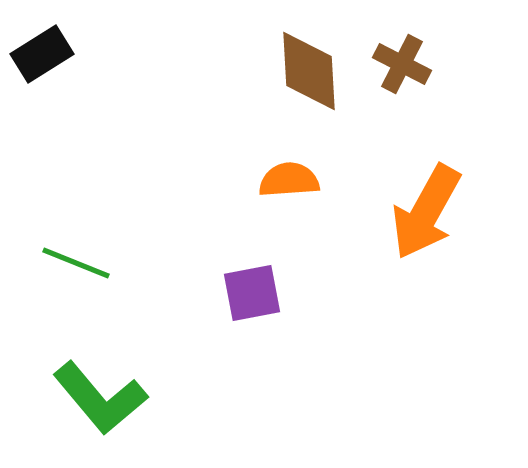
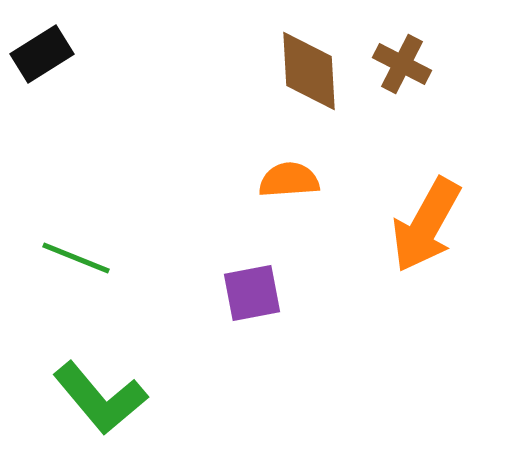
orange arrow: moved 13 px down
green line: moved 5 px up
